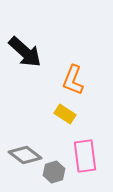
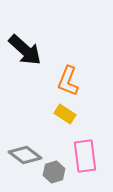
black arrow: moved 2 px up
orange L-shape: moved 5 px left, 1 px down
